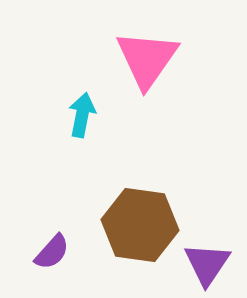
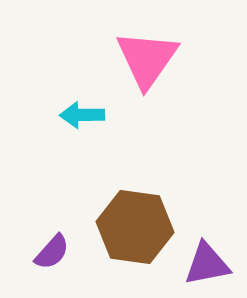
cyan arrow: rotated 102 degrees counterclockwise
brown hexagon: moved 5 px left, 2 px down
purple triangle: rotated 45 degrees clockwise
